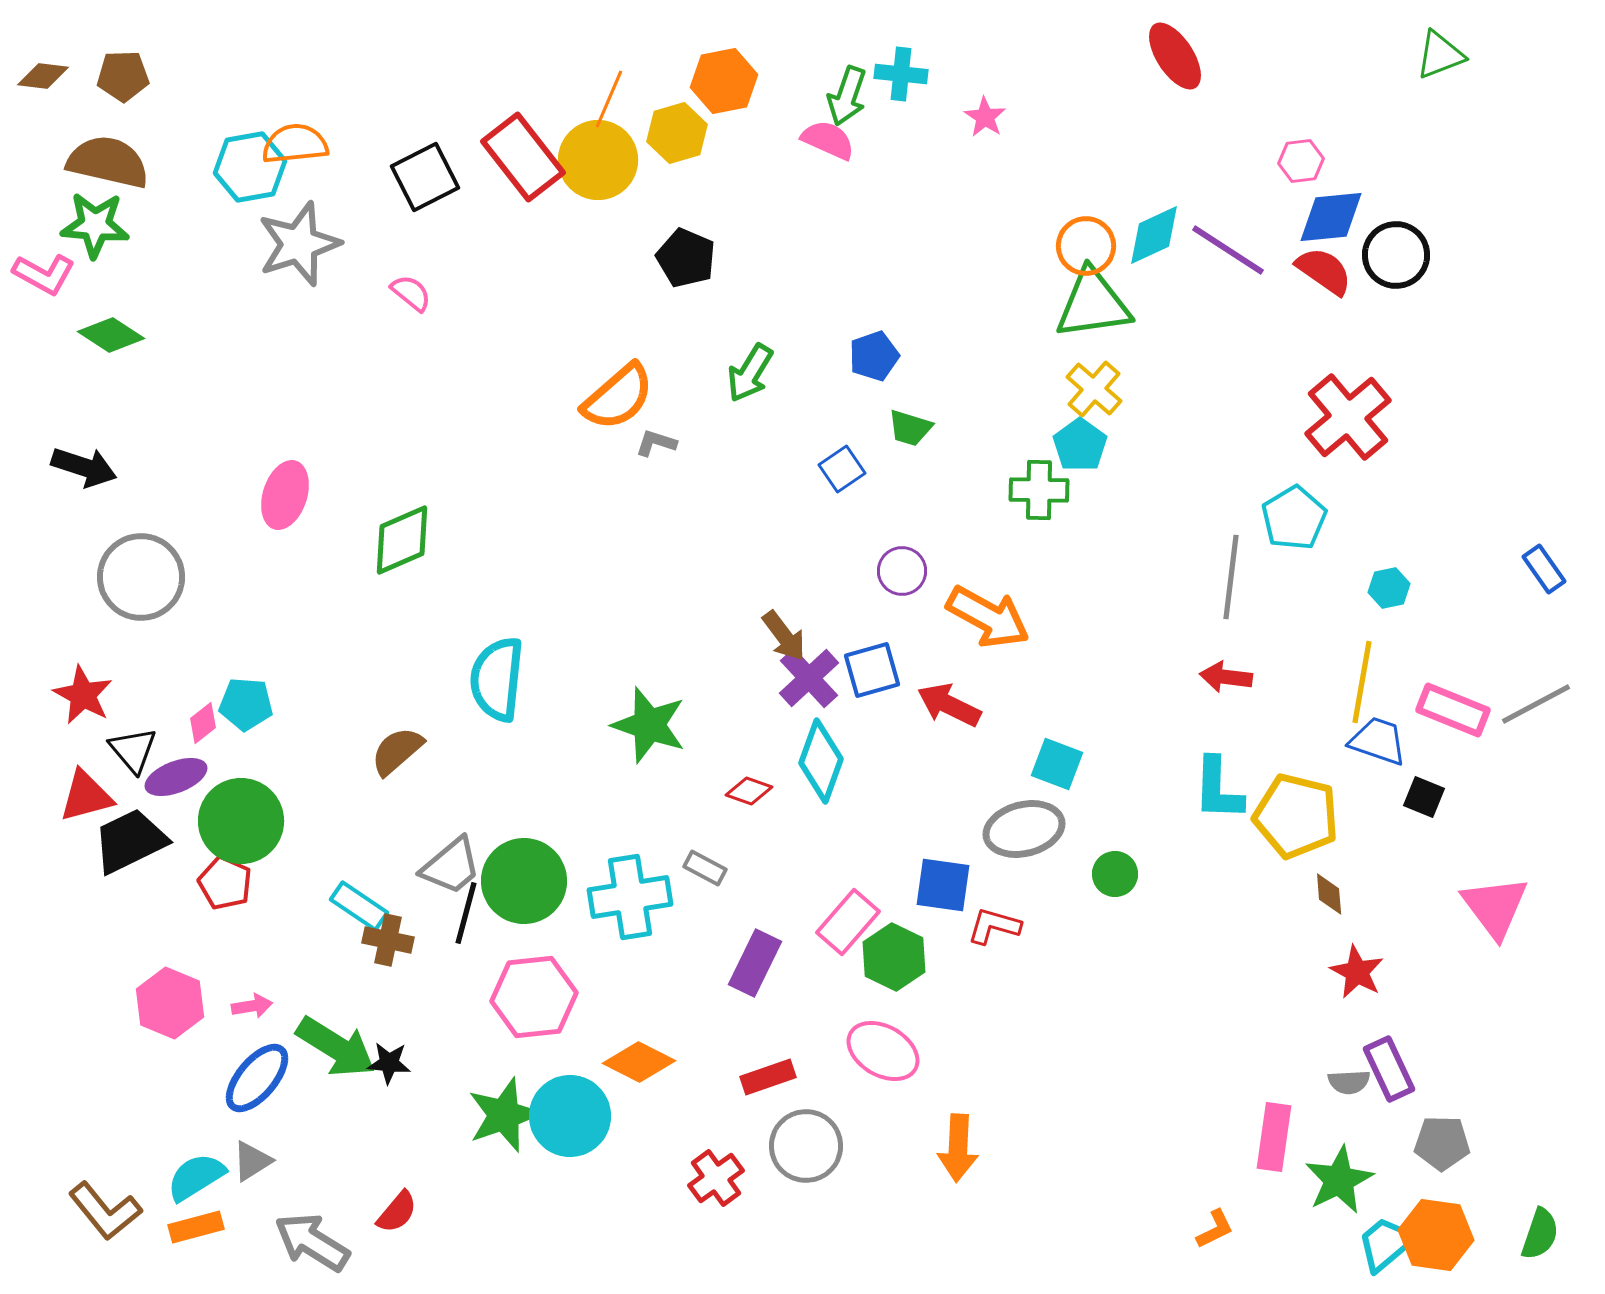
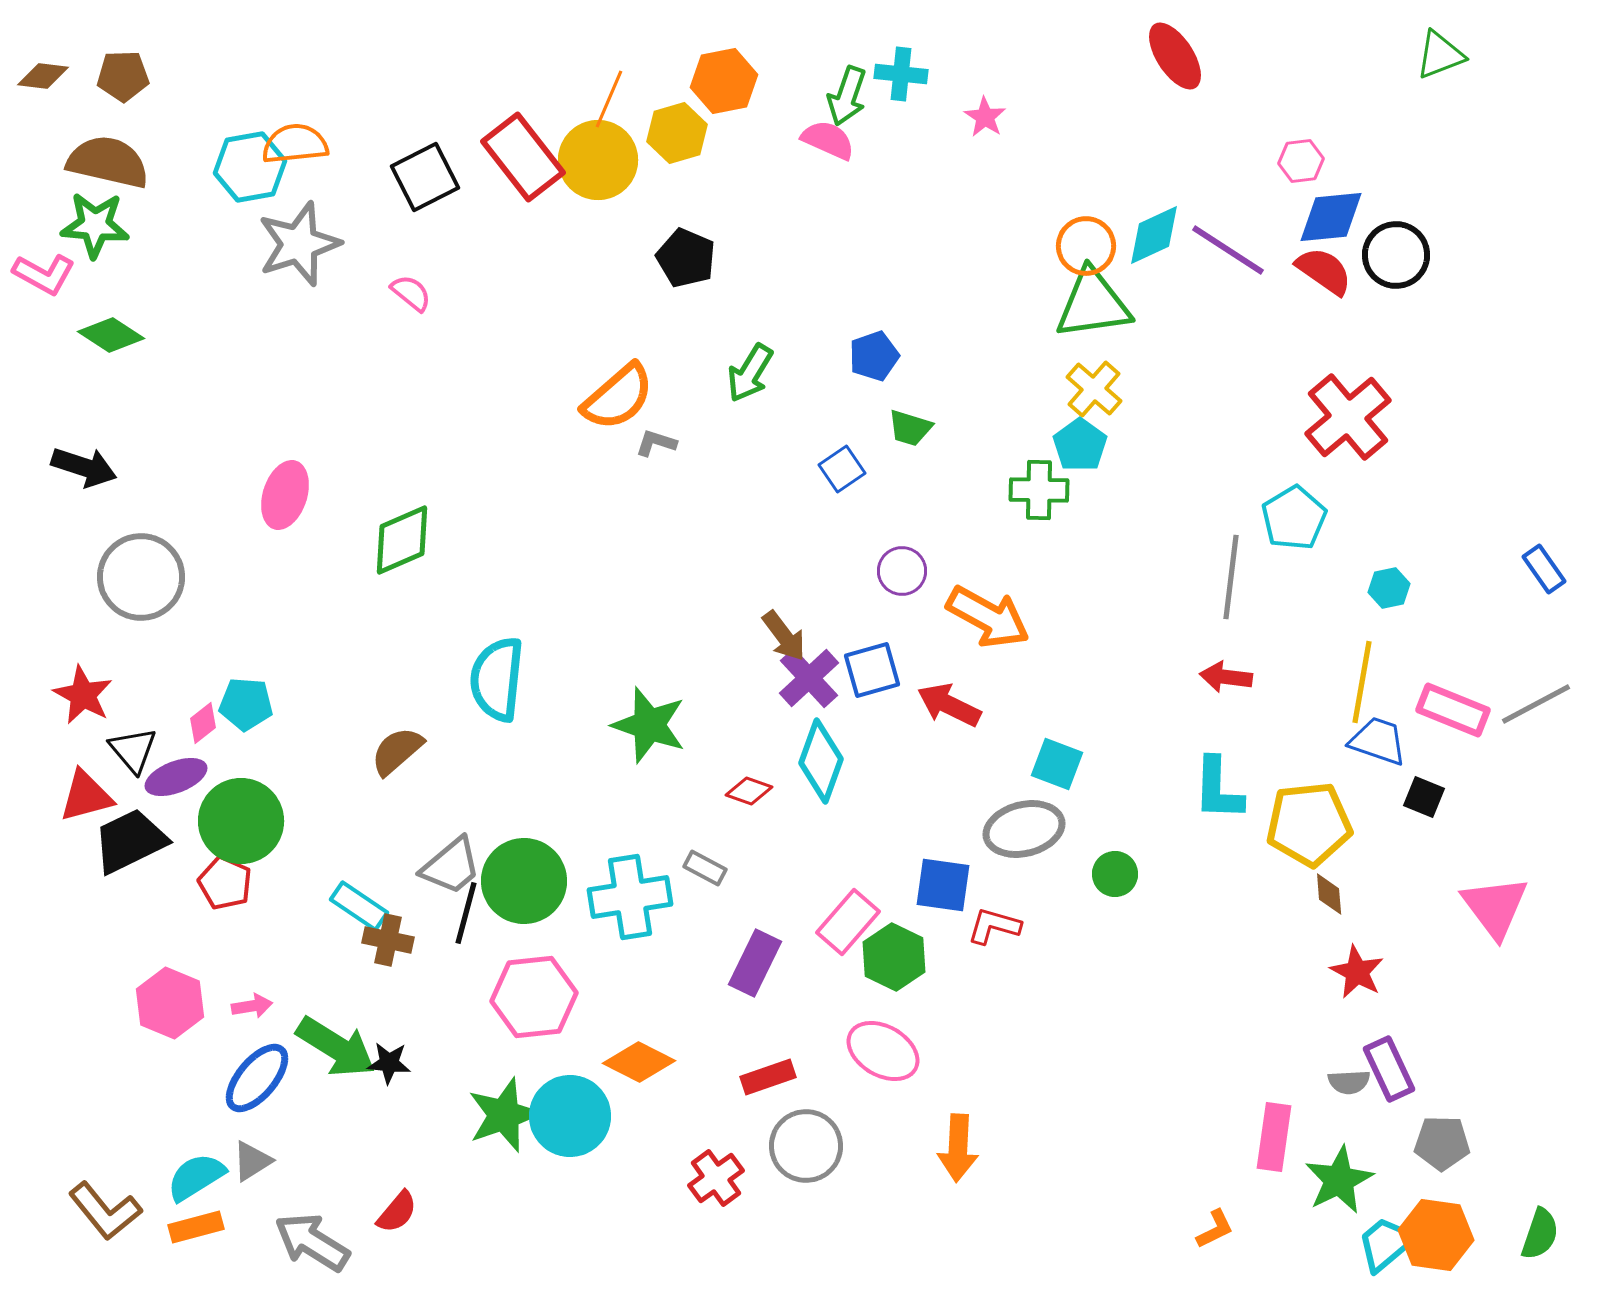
yellow pentagon at (1296, 816): moved 13 px right, 8 px down; rotated 20 degrees counterclockwise
